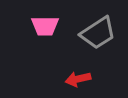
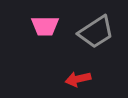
gray trapezoid: moved 2 px left, 1 px up
